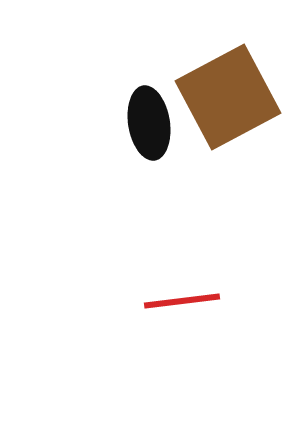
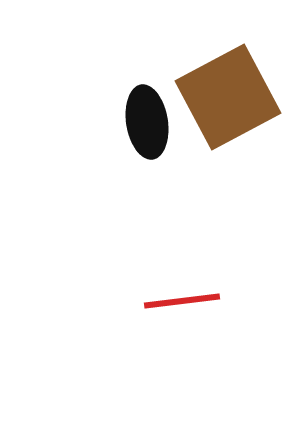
black ellipse: moved 2 px left, 1 px up
